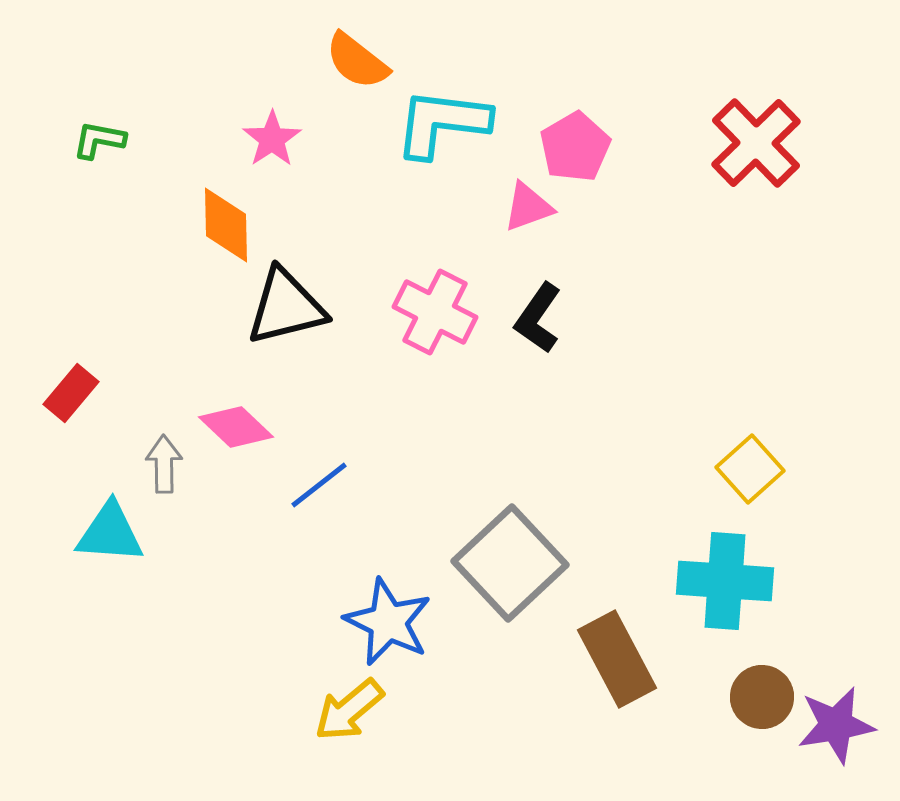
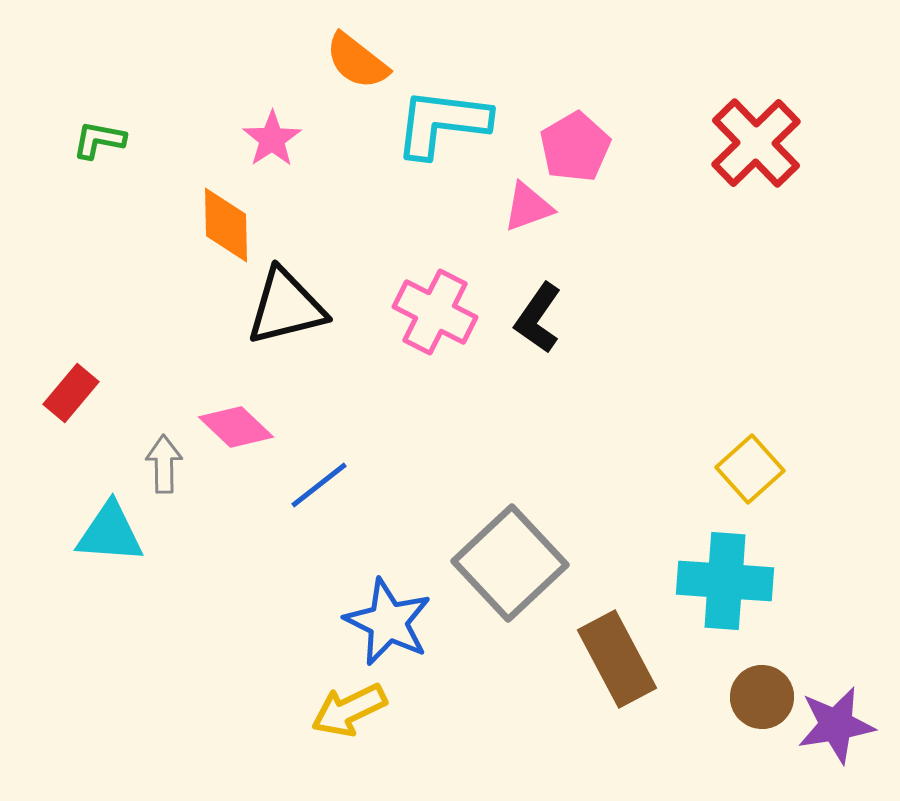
yellow arrow: rotated 14 degrees clockwise
